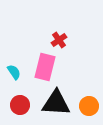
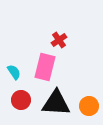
red circle: moved 1 px right, 5 px up
